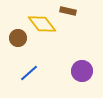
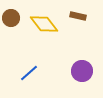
brown rectangle: moved 10 px right, 5 px down
yellow diamond: moved 2 px right
brown circle: moved 7 px left, 20 px up
